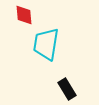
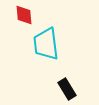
cyan trapezoid: rotated 16 degrees counterclockwise
